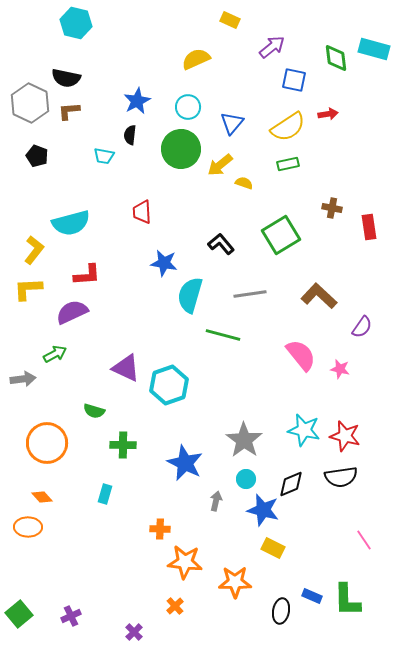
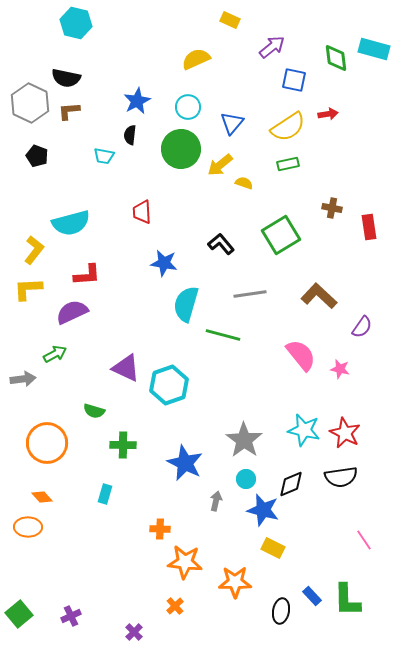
cyan semicircle at (190, 295): moved 4 px left, 9 px down
red star at (345, 436): moved 3 px up; rotated 12 degrees clockwise
blue rectangle at (312, 596): rotated 24 degrees clockwise
